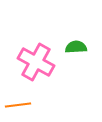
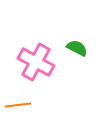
green semicircle: moved 1 px right, 1 px down; rotated 30 degrees clockwise
